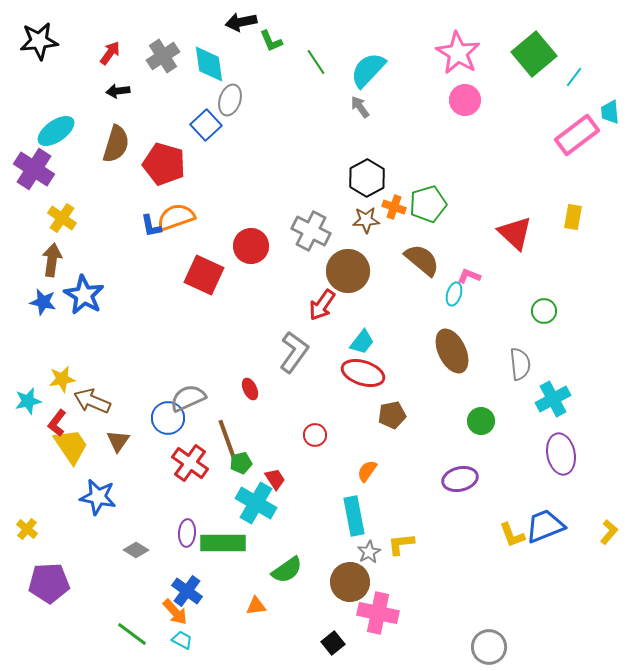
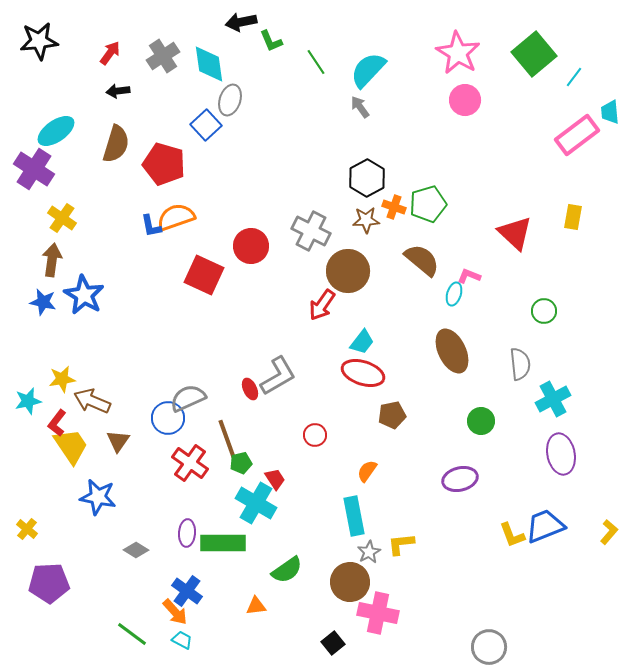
gray L-shape at (294, 352): moved 16 px left, 24 px down; rotated 24 degrees clockwise
